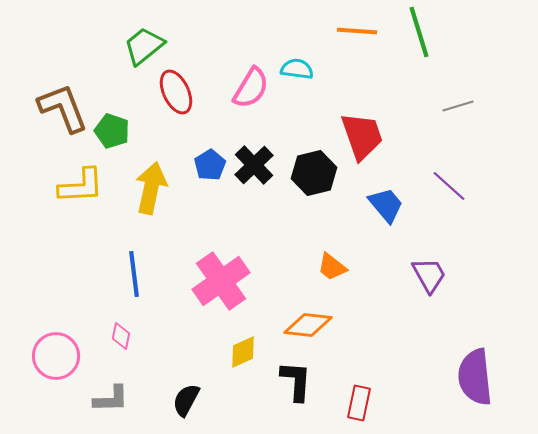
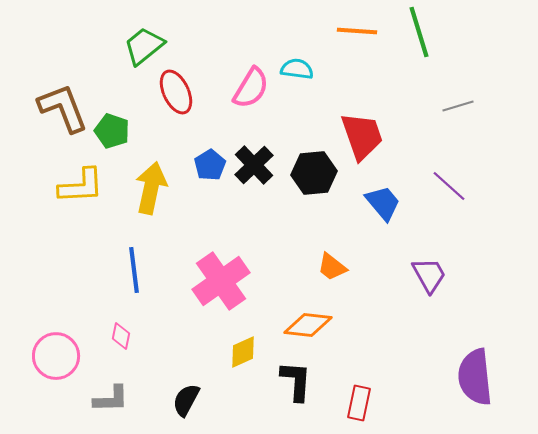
black hexagon: rotated 9 degrees clockwise
blue trapezoid: moved 3 px left, 2 px up
blue line: moved 4 px up
